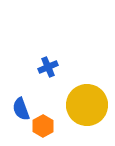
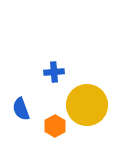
blue cross: moved 6 px right, 5 px down; rotated 18 degrees clockwise
orange hexagon: moved 12 px right
